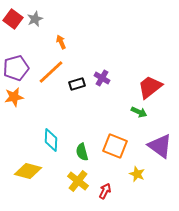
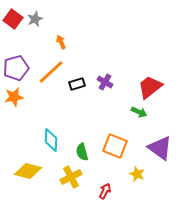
purple cross: moved 3 px right, 4 px down
purple triangle: moved 2 px down
yellow cross: moved 7 px left, 4 px up; rotated 25 degrees clockwise
